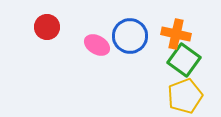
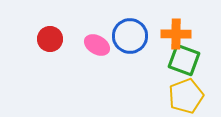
red circle: moved 3 px right, 12 px down
orange cross: rotated 12 degrees counterclockwise
green square: rotated 16 degrees counterclockwise
yellow pentagon: moved 1 px right
